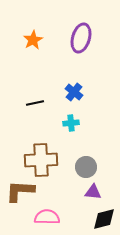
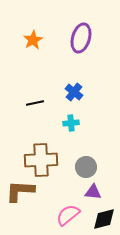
pink semicircle: moved 21 px right, 2 px up; rotated 40 degrees counterclockwise
